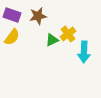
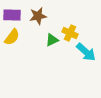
purple rectangle: rotated 18 degrees counterclockwise
yellow cross: moved 2 px right, 1 px up; rotated 28 degrees counterclockwise
cyan arrow: moved 2 px right; rotated 50 degrees counterclockwise
